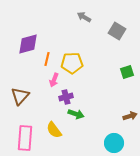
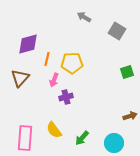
brown triangle: moved 18 px up
green arrow: moved 6 px right, 24 px down; rotated 112 degrees clockwise
